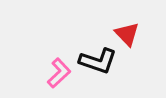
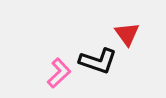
red triangle: rotated 8 degrees clockwise
